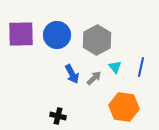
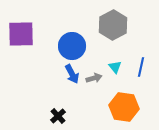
blue circle: moved 15 px right, 11 px down
gray hexagon: moved 16 px right, 15 px up
gray arrow: rotated 28 degrees clockwise
black cross: rotated 35 degrees clockwise
